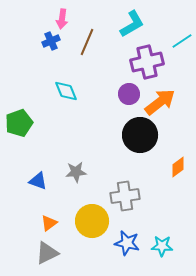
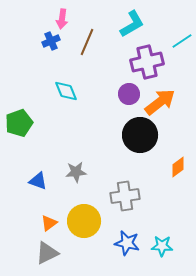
yellow circle: moved 8 px left
